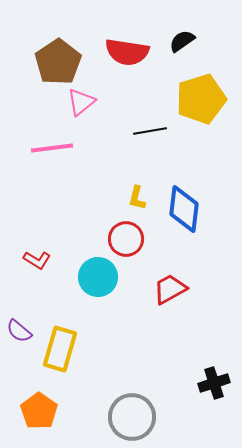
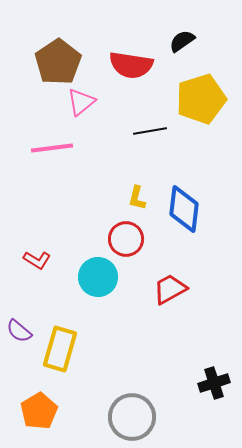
red semicircle: moved 4 px right, 13 px down
orange pentagon: rotated 6 degrees clockwise
